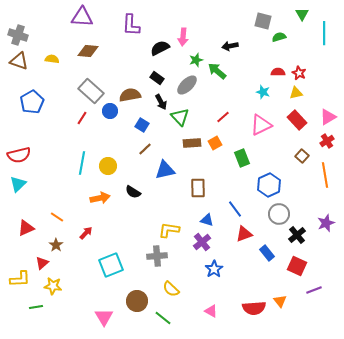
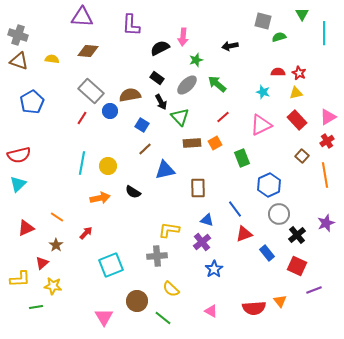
green arrow at (217, 71): moved 13 px down
